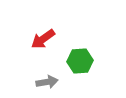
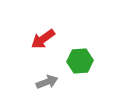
gray arrow: rotated 10 degrees counterclockwise
